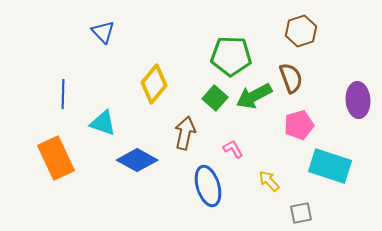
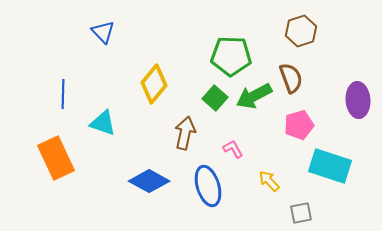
blue diamond: moved 12 px right, 21 px down
